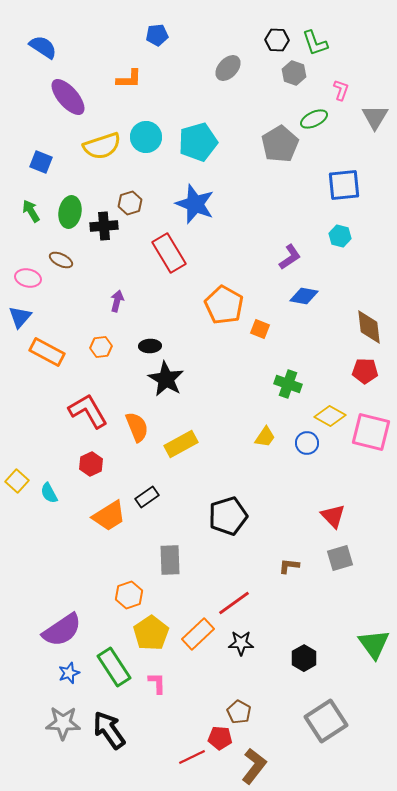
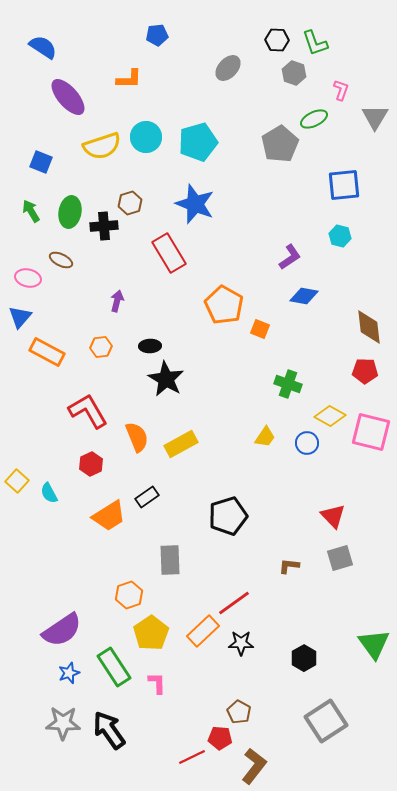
orange semicircle at (137, 427): moved 10 px down
orange rectangle at (198, 634): moved 5 px right, 3 px up
